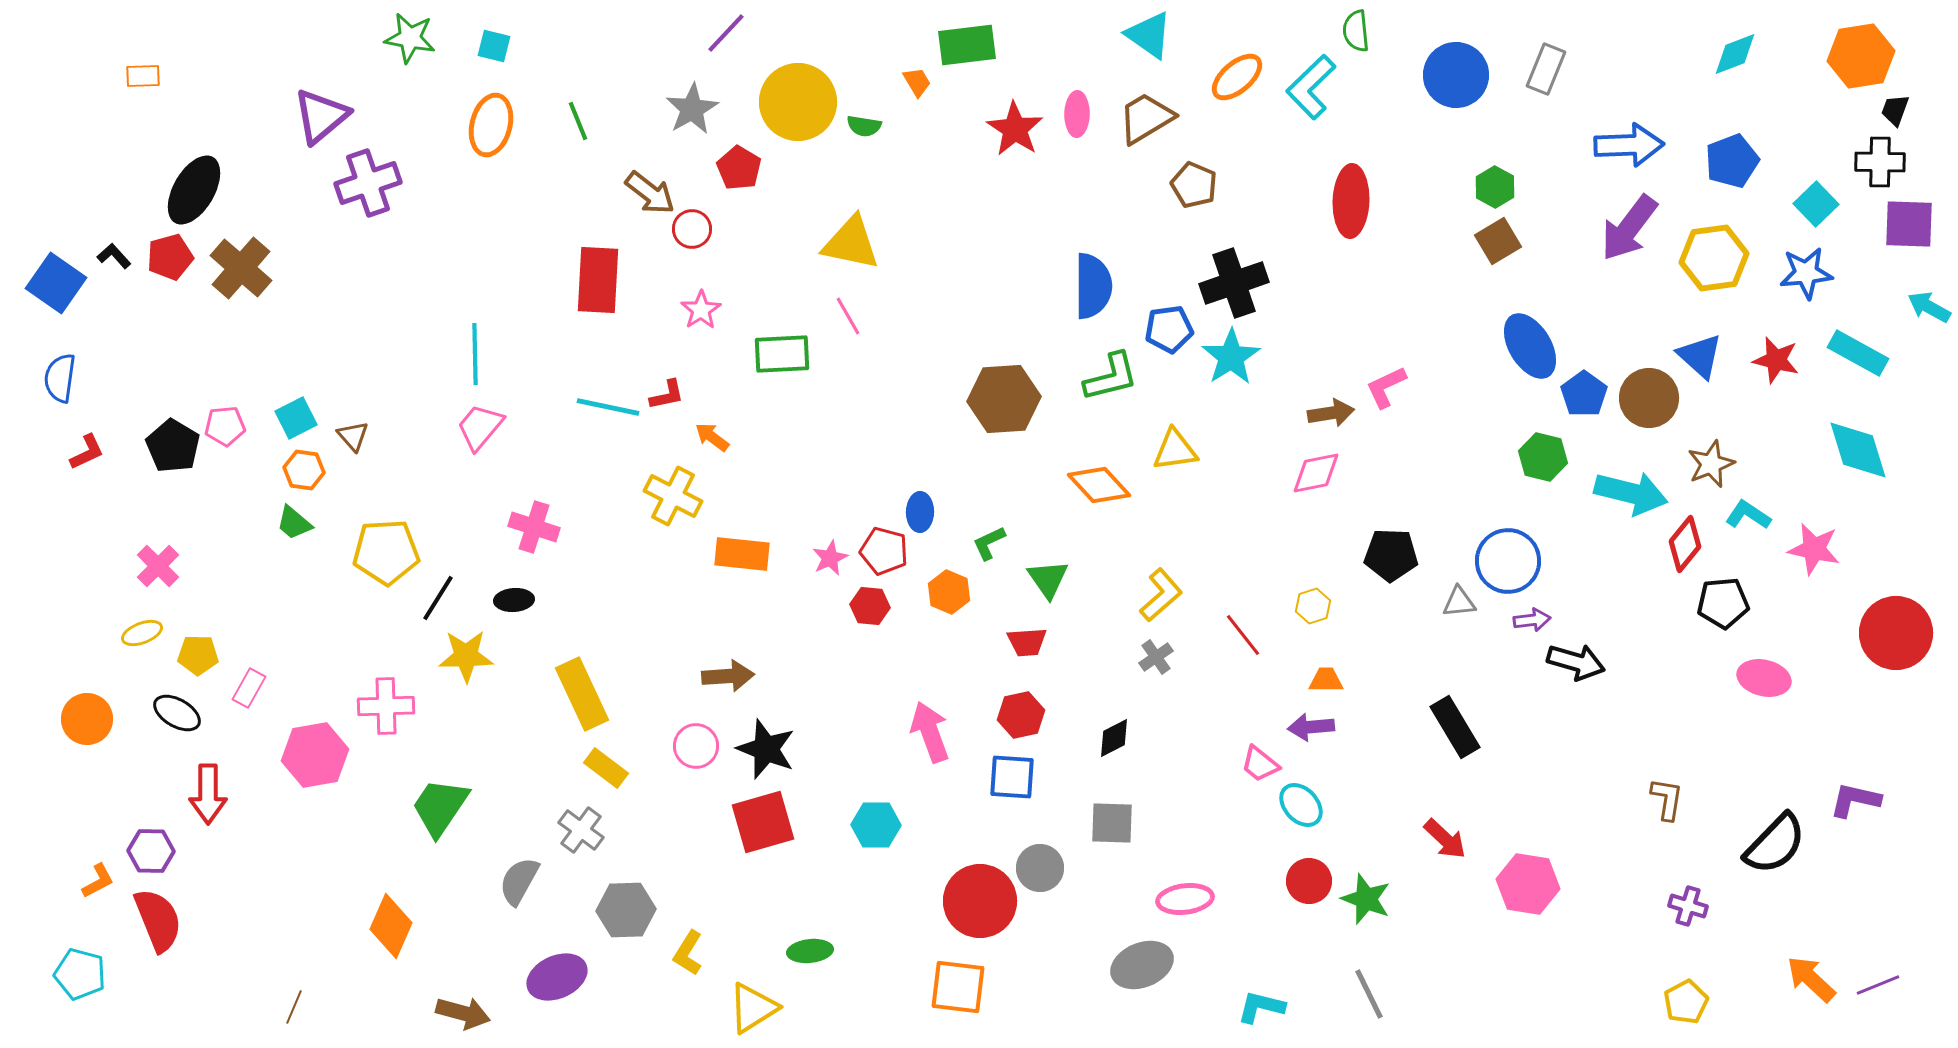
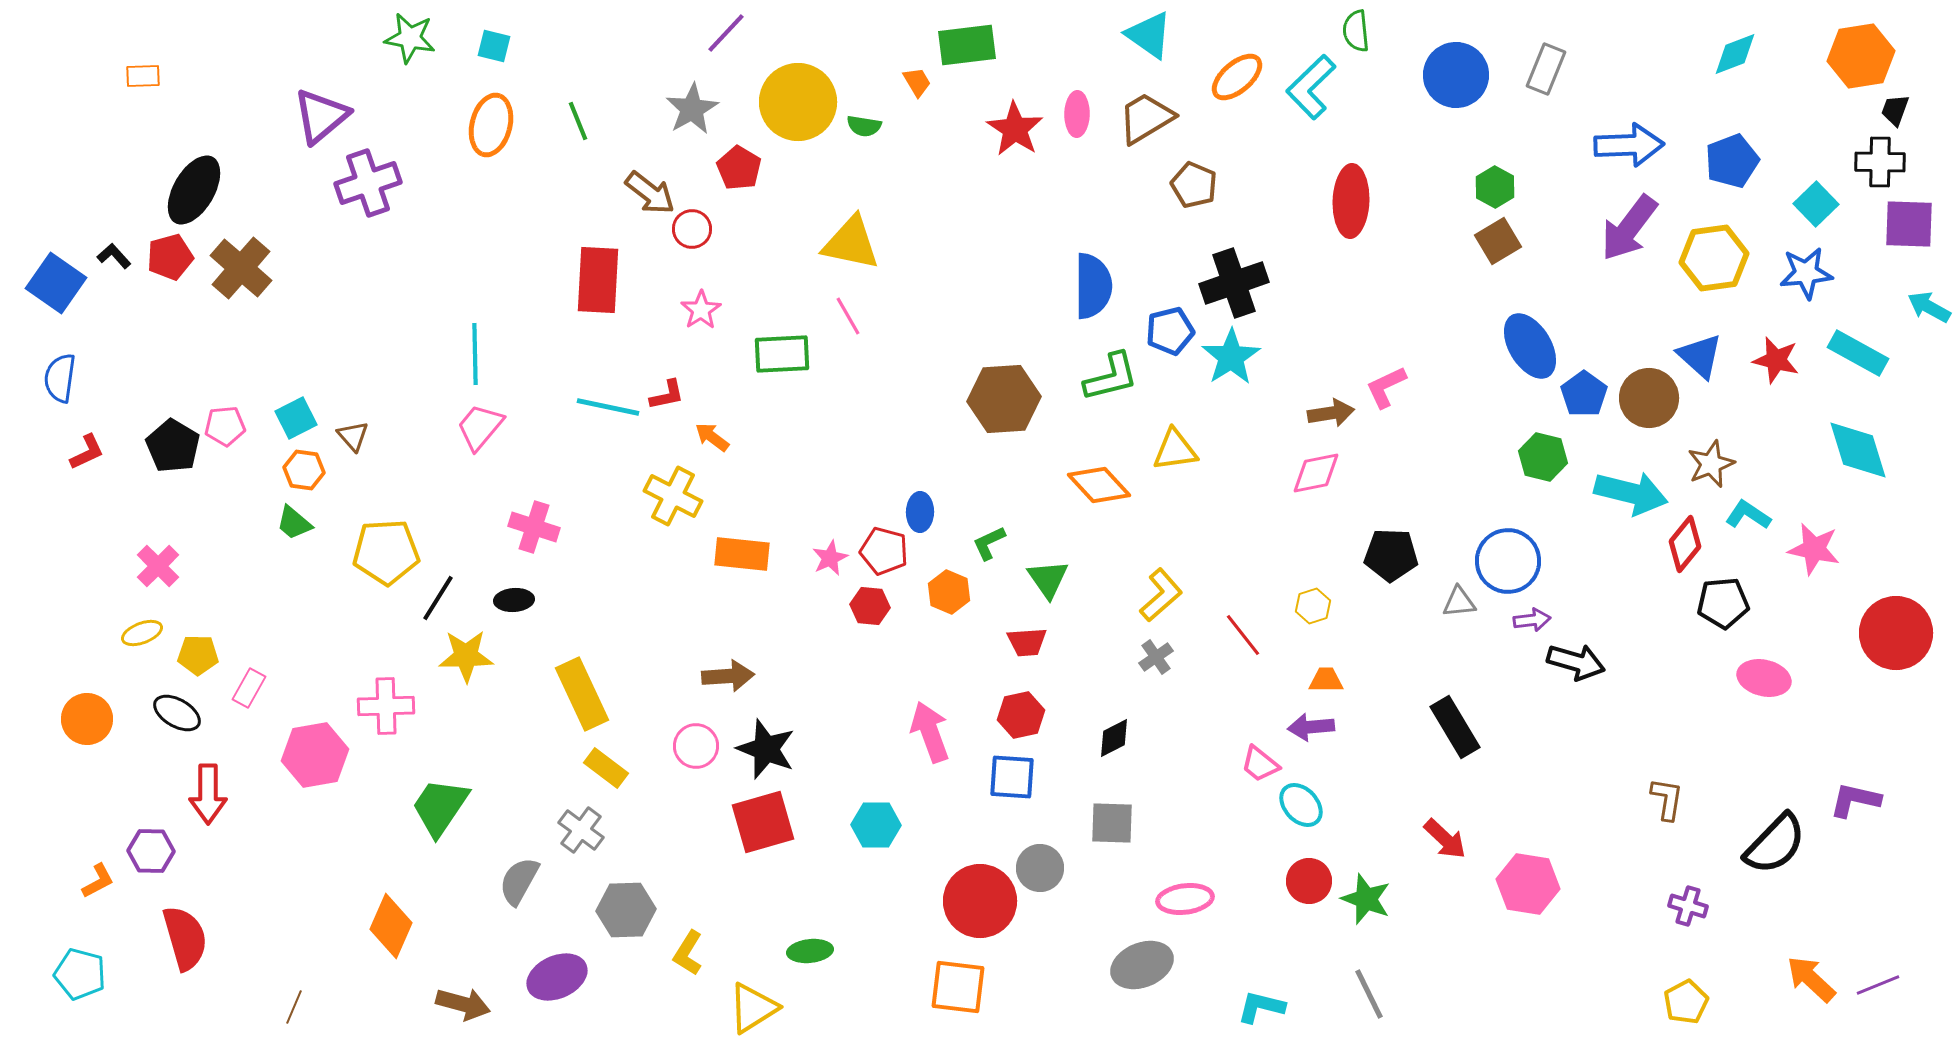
blue pentagon at (1169, 329): moved 1 px right, 2 px down; rotated 6 degrees counterclockwise
red semicircle at (158, 920): moved 27 px right, 18 px down; rotated 6 degrees clockwise
brown arrow at (463, 1013): moved 9 px up
